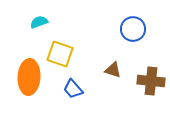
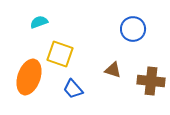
orange ellipse: rotated 16 degrees clockwise
